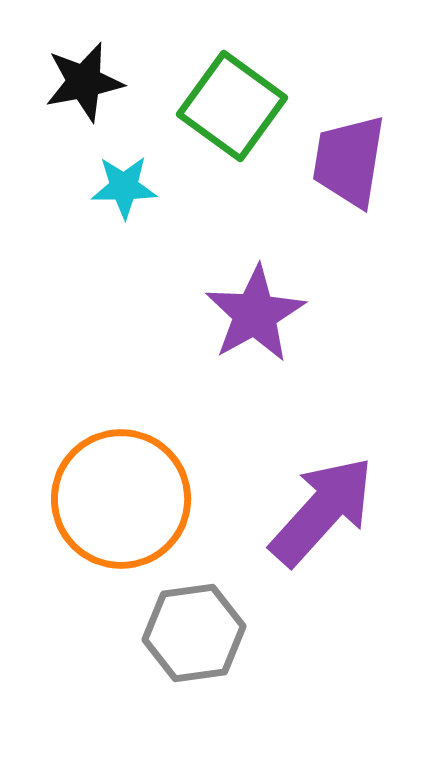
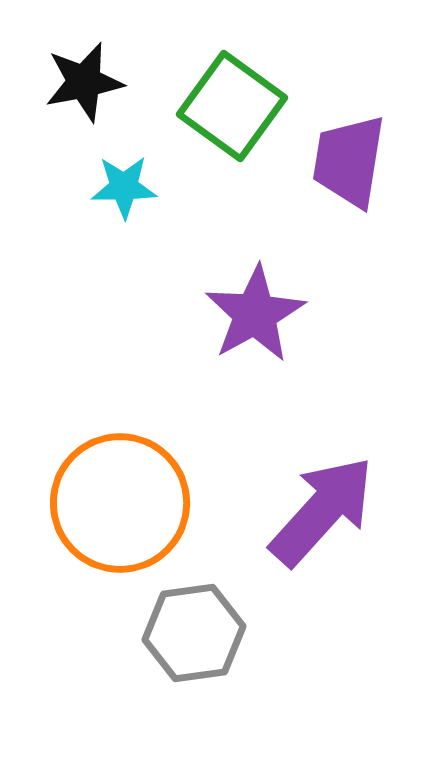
orange circle: moved 1 px left, 4 px down
